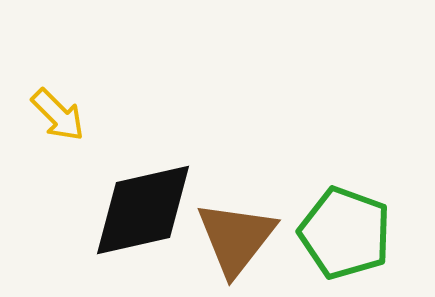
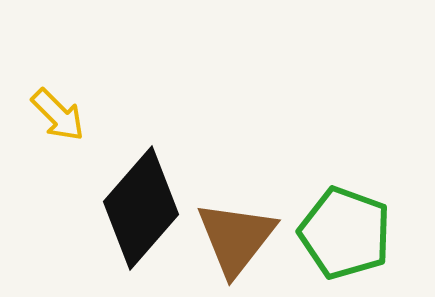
black diamond: moved 2 px left, 2 px up; rotated 36 degrees counterclockwise
